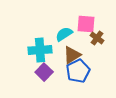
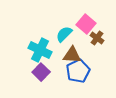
pink square: rotated 36 degrees clockwise
cyan semicircle: rotated 12 degrees counterclockwise
cyan cross: rotated 30 degrees clockwise
brown triangle: rotated 36 degrees clockwise
purple square: moved 3 px left
